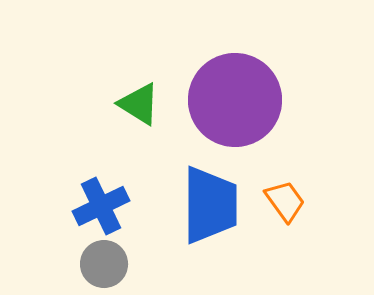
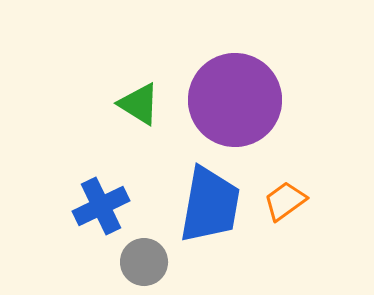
orange trapezoid: rotated 90 degrees counterclockwise
blue trapezoid: rotated 10 degrees clockwise
gray circle: moved 40 px right, 2 px up
